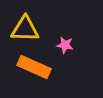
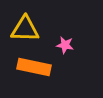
orange rectangle: rotated 12 degrees counterclockwise
